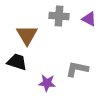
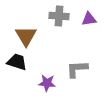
purple triangle: rotated 35 degrees counterclockwise
brown triangle: moved 1 px left, 1 px down
gray L-shape: rotated 15 degrees counterclockwise
